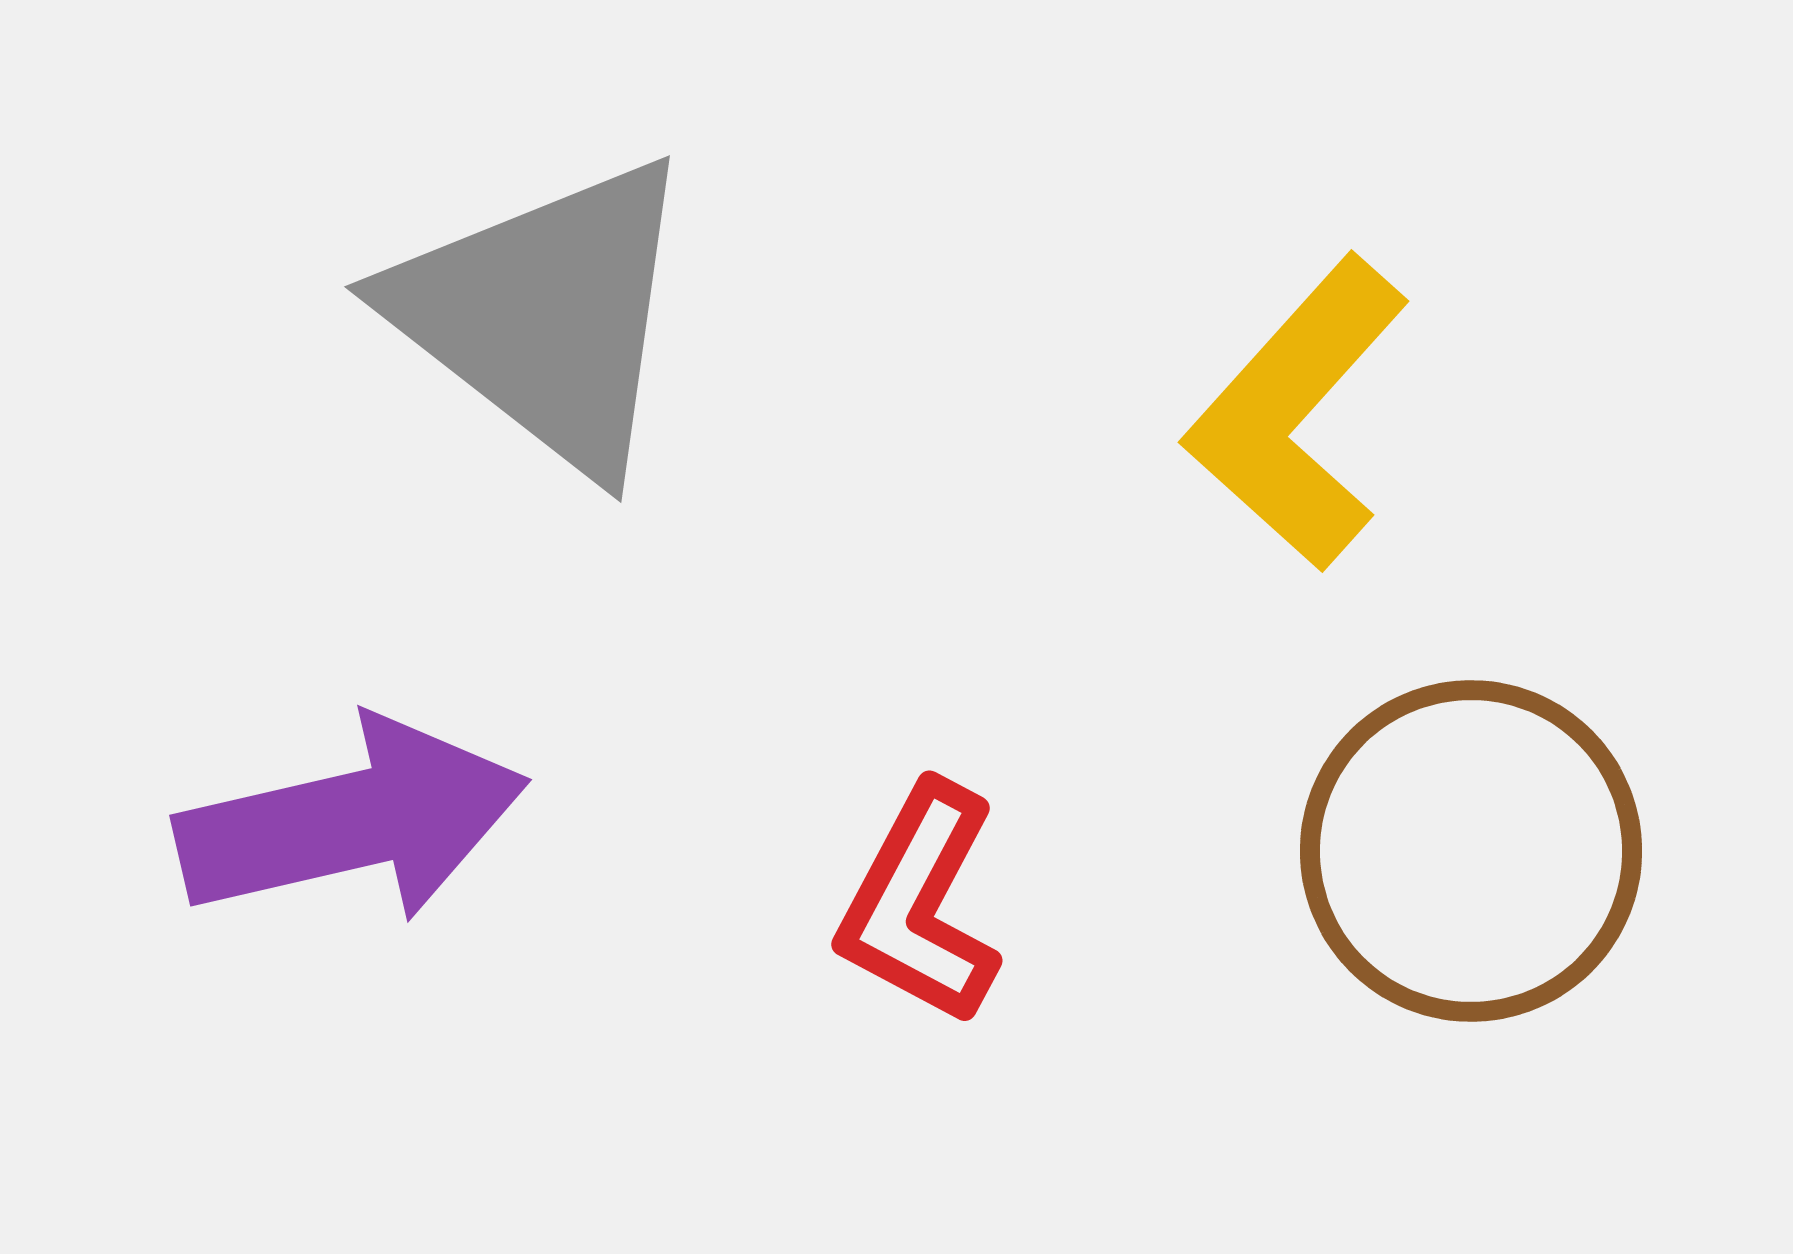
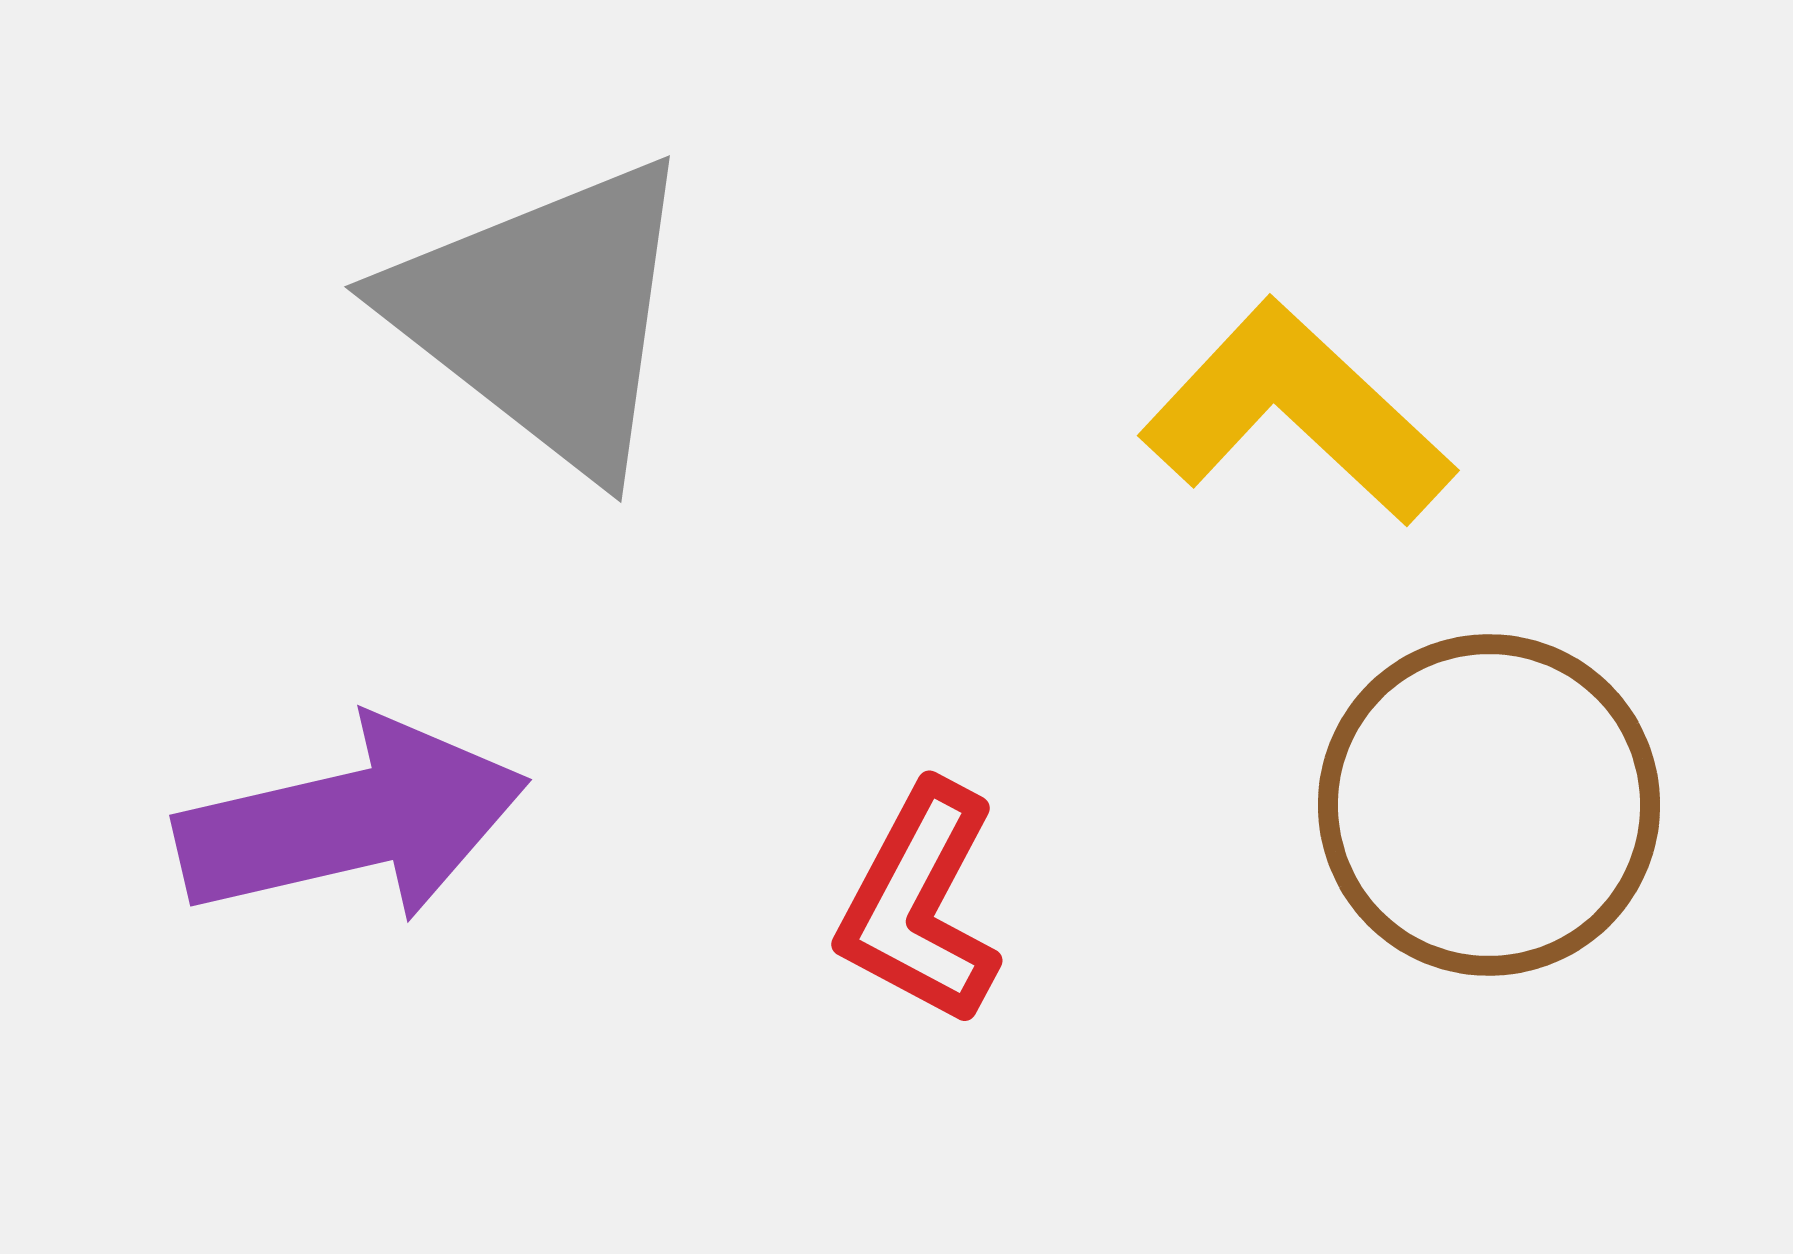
yellow L-shape: rotated 91 degrees clockwise
brown circle: moved 18 px right, 46 px up
